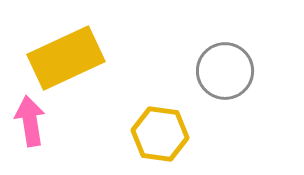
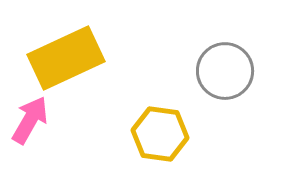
pink arrow: moved 1 px up; rotated 39 degrees clockwise
